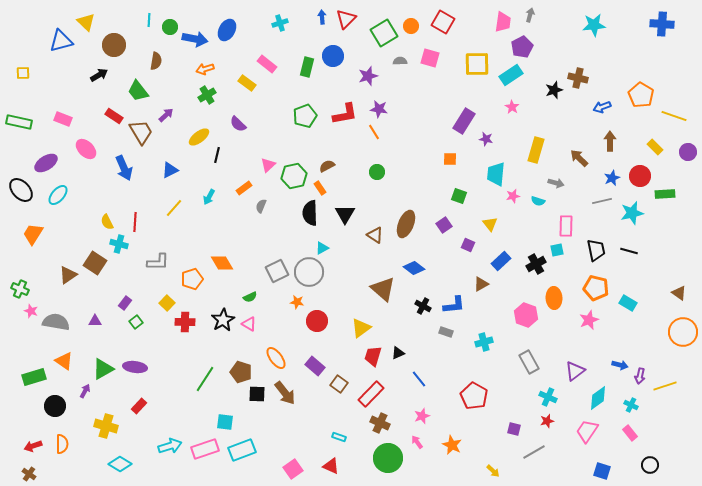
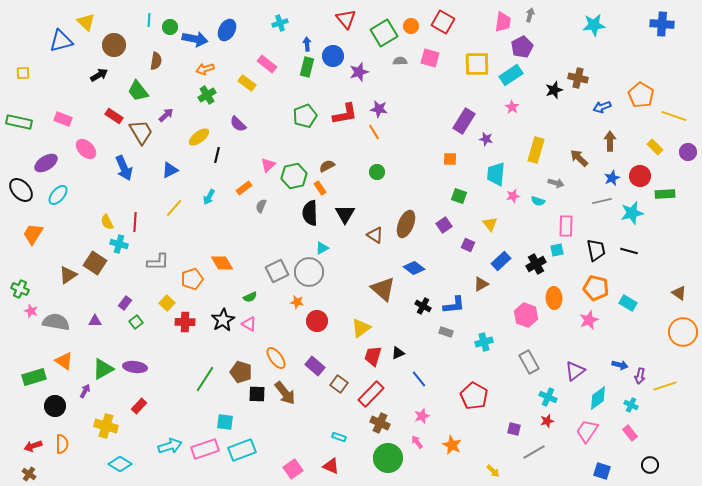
blue arrow at (322, 17): moved 15 px left, 27 px down
red triangle at (346, 19): rotated 25 degrees counterclockwise
purple star at (368, 76): moved 9 px left, 4 px up
